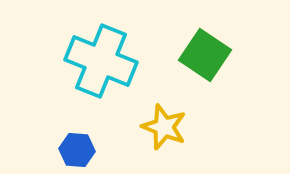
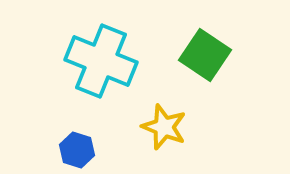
blue hexagon: rotated 12 degrees clockwise
